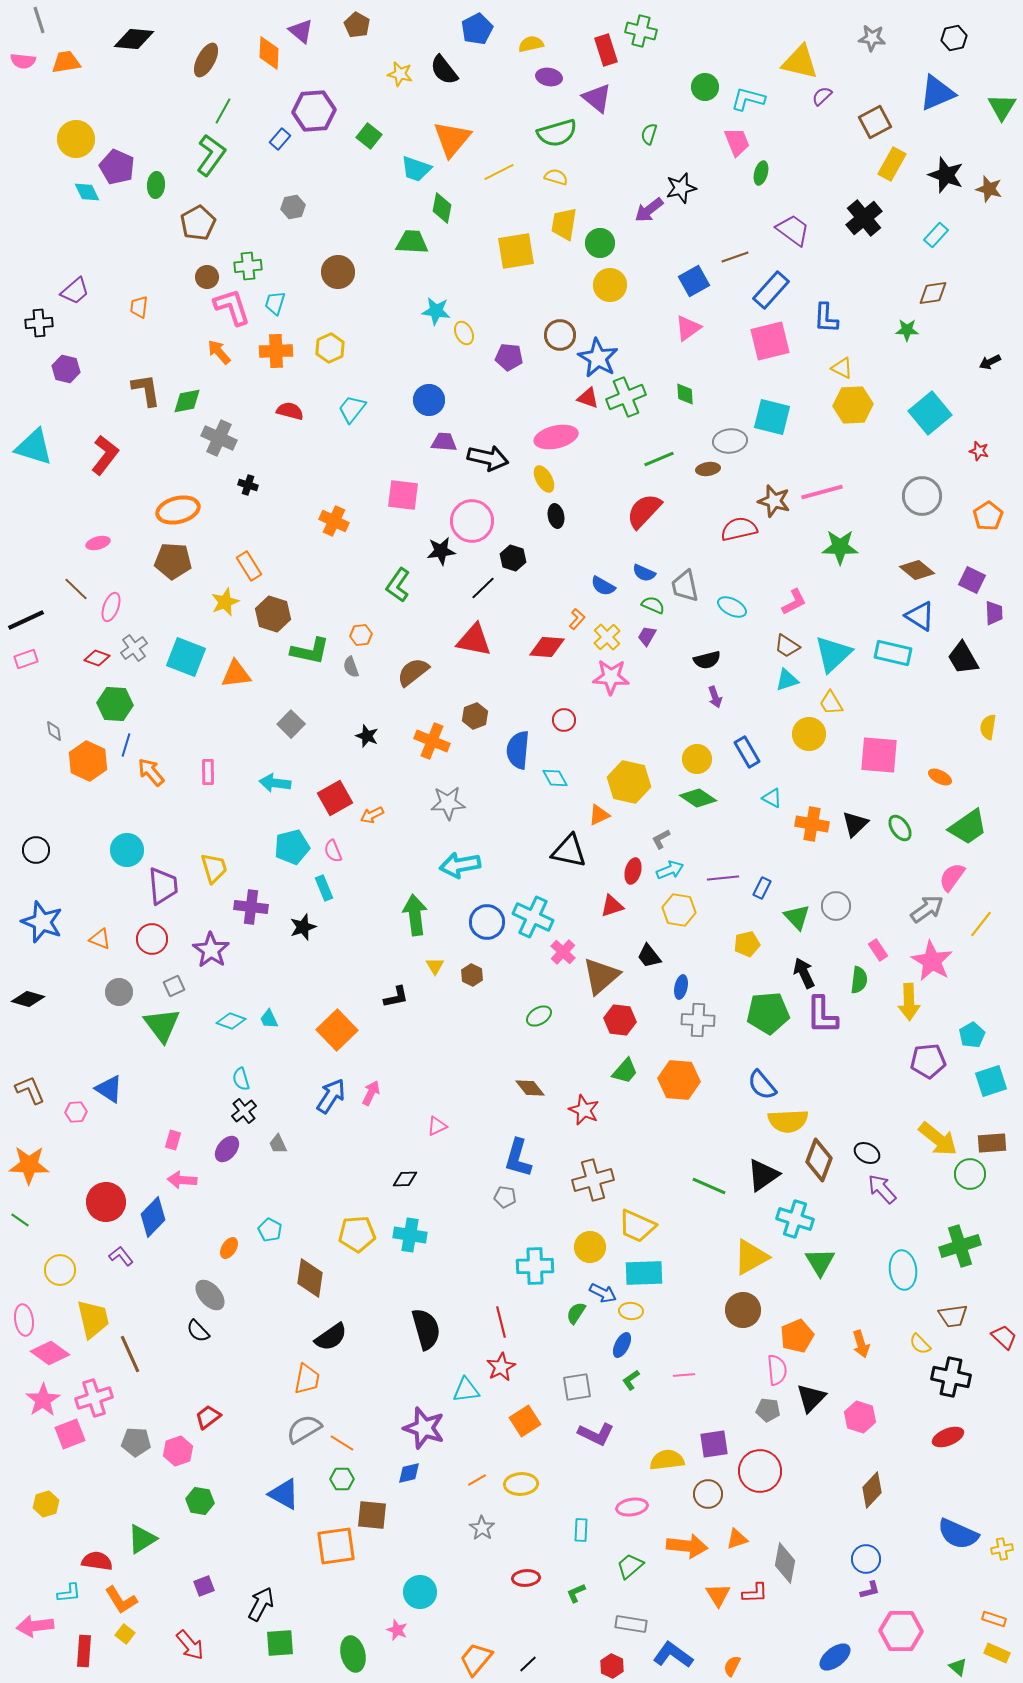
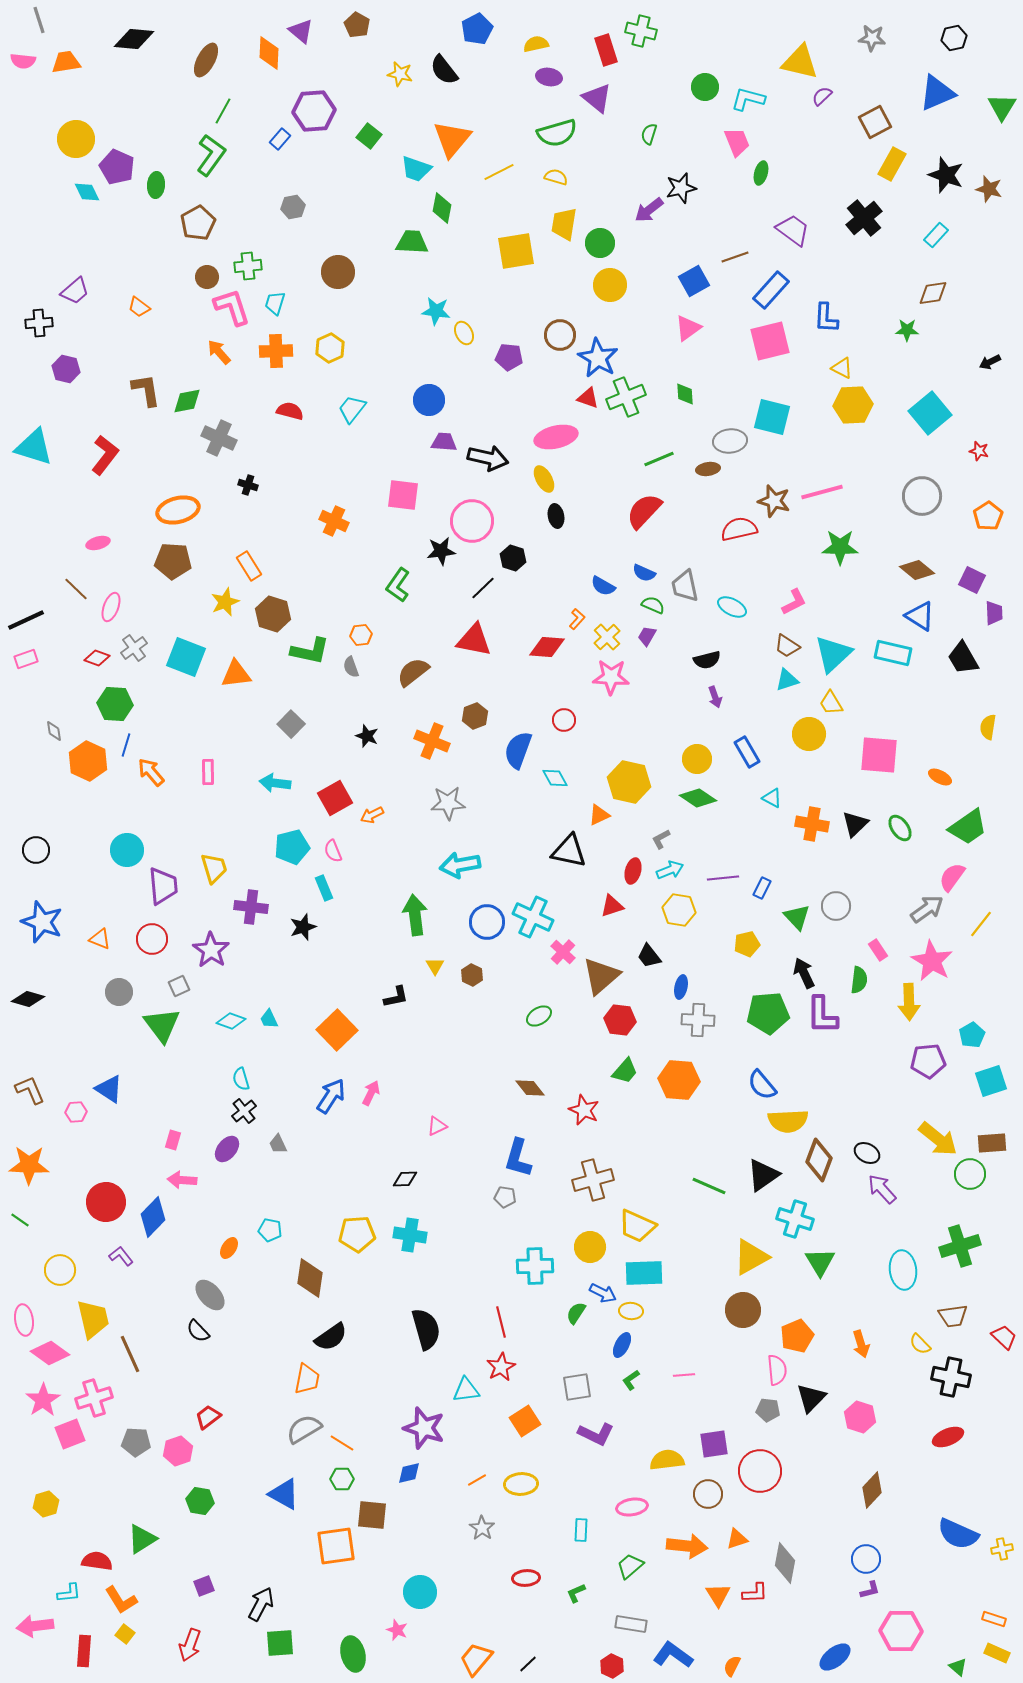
yellow semicircle at (531, 44): moved 5 px right
orange trapezoid at (139, 307): rotated 60 degrees counterclockwise
blue semicircle at (518, 750): rotated 15 degrees clockwise
gray square at (174, 986): moved 5 px right
cyan pentagon at (270, 1230): rotated 15 degrees counterclockwise
red arrow at (190, 1645): rotated 60 degrees clockwise
